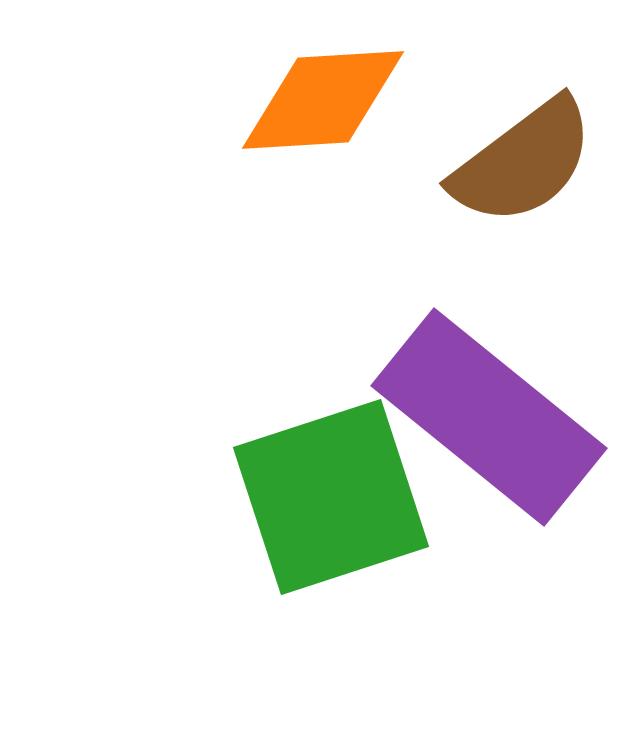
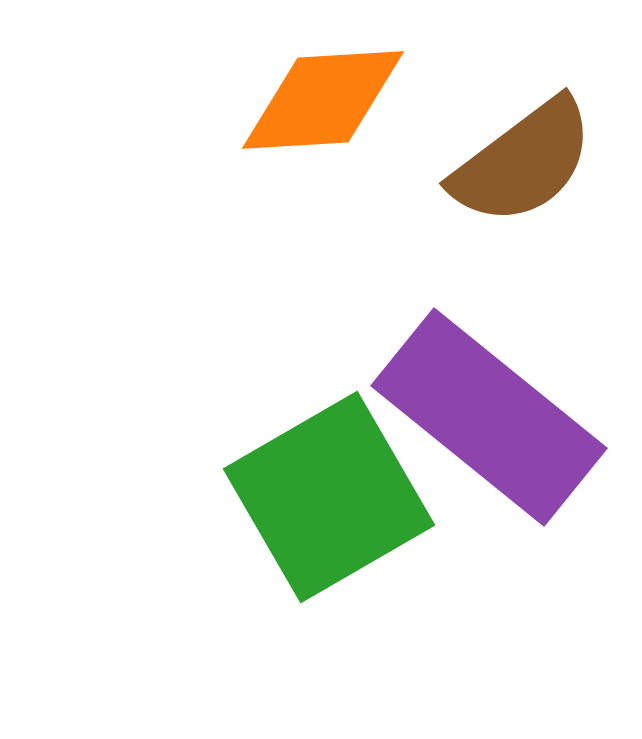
green square: moved 2 px left; rotated 12 degrees counterclockwise
